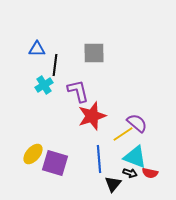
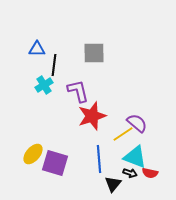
black line: moved 1 px left
